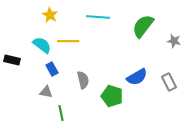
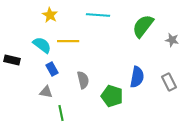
cyan line: moved 2 px up
gray star: moved 2 px left, 1 px up
blue semicircle: rotated 50 degrees counterclockwise
